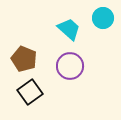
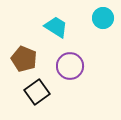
cyan trapezoid: moved 13 px left, 2 px up; rotated 10 degrees counterclockwise
black square: moved 7 px right
